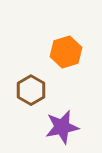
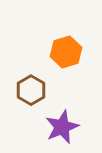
purple star: rotated 12 degrees counterclockwise
